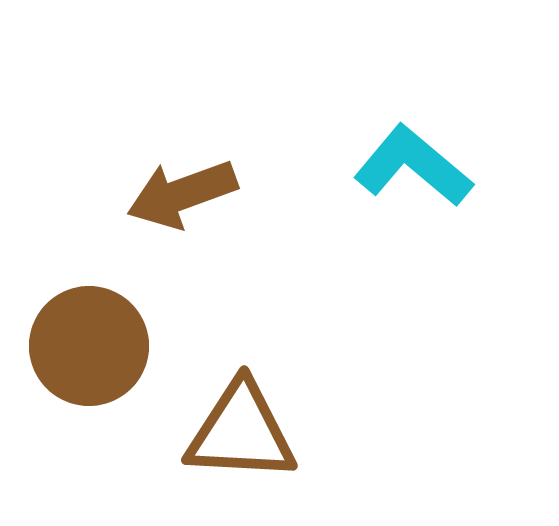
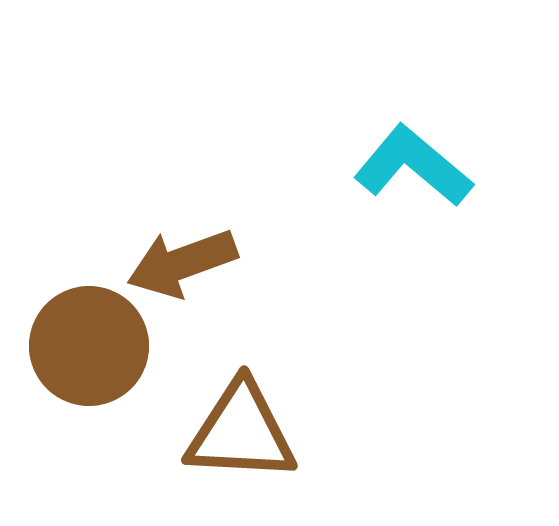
brown arrow: moved 69 px down
